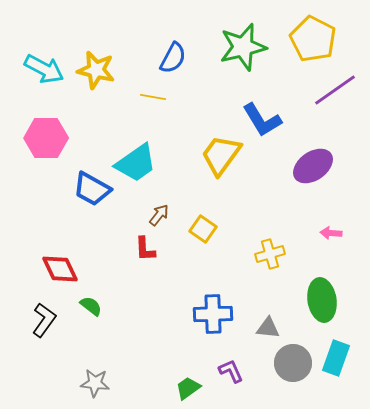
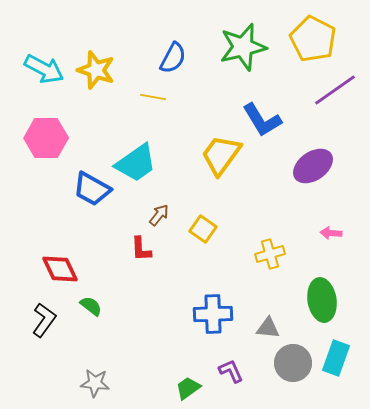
yellow star: rotated 6 degrees clockwise
red L-shape: moved 4 px left
